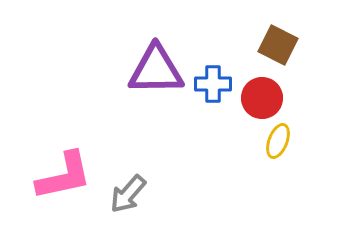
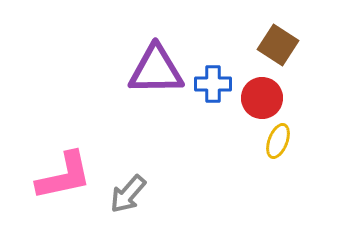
brown square: rotated 6 degrees clockwise
